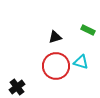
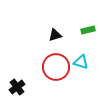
green rectangle: rotated 40 degrees counterclockwise
black triangle: moved 2 px up
red circle: moved 1 px down
